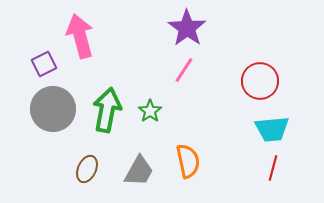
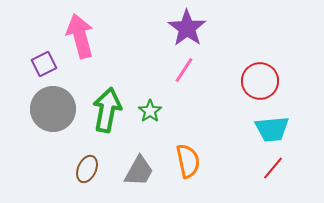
red line: rotated 25 degrees clockwise
